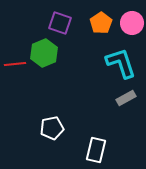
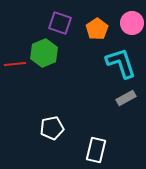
orange pentagon: moved 4 px left, 6 px down
